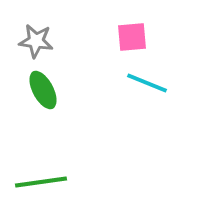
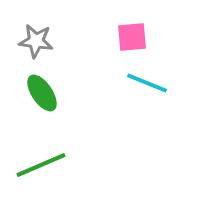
green ellipse: moved 1 px left, 3 px down; rotated 6 degrees counterclockwise
green line: moved 17 px up; rotated 15 degrees counterclockwise
